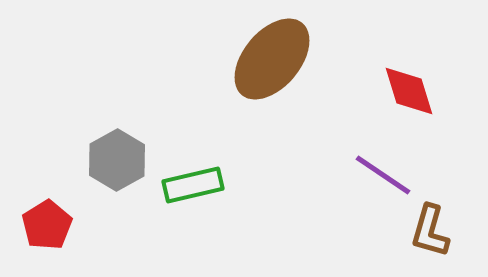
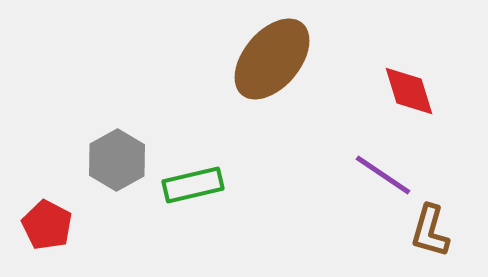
red pentagon: rotated 12 degrees counterclockwise
